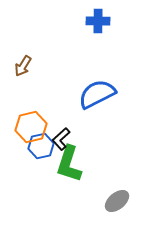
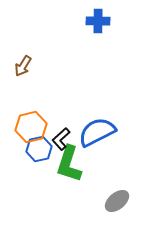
blue semicircle: moved 38 px down
blue hexagon: moved 2 px left, 3 px down
